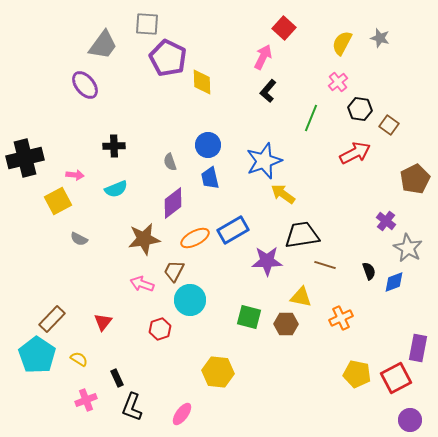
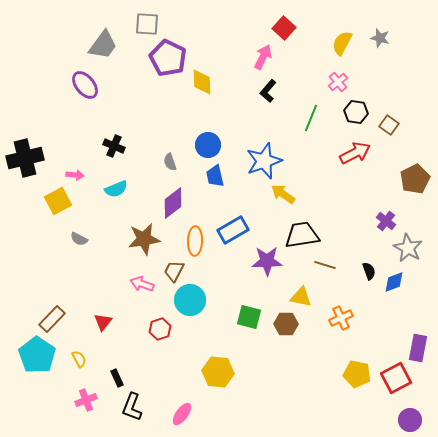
black hexagon at (360, 109): moved 4 px left, 3 px down
black cross at (114, 146): rotated 25 degrees clockwise
blue trapezoid at (210, 178): moved 5 px right, 2 px up
orange ellipse at (195, 238): moved 3 px down; rotated 60 degrees counterclockwise
yellow semicircle at (79, 359): rotated 30 degrees clockwise
